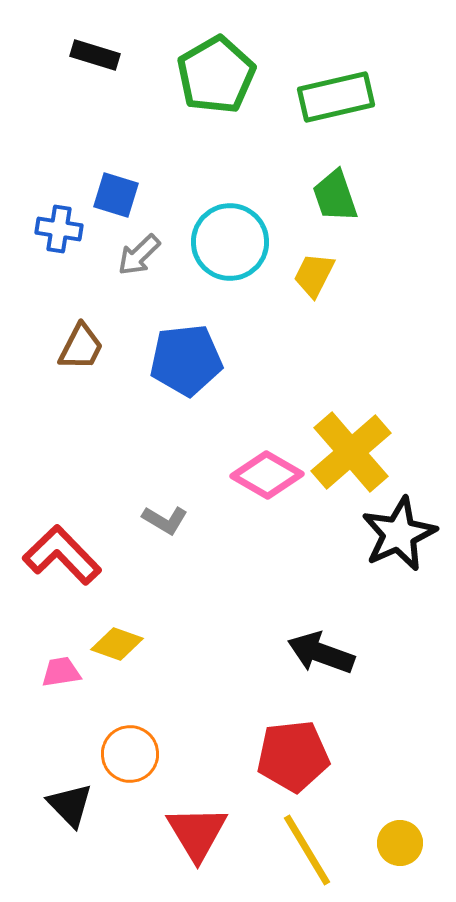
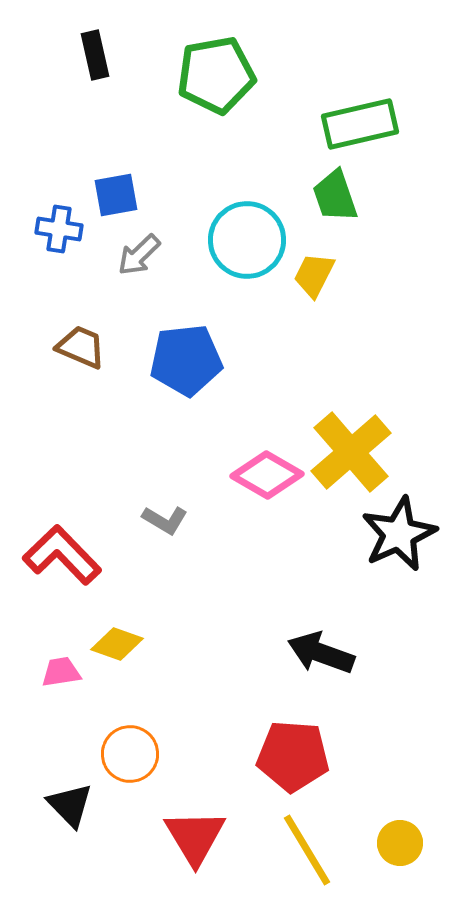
black rectangle: rotated 60 degrees clockwise
green pentagon: rotated 20 degrees clockwise
green rectangle: moved 24 px right, 27 px down
blue square: rotated 27 degrees counterclockwise
cyan circle: moved 17 px right, 2 px up
brown trapezoid: rotated 94 degrees counterclockwise
red pentagon: rotated 10 degrees clockwise
red triangle: moved 2 px left, 4 px down
